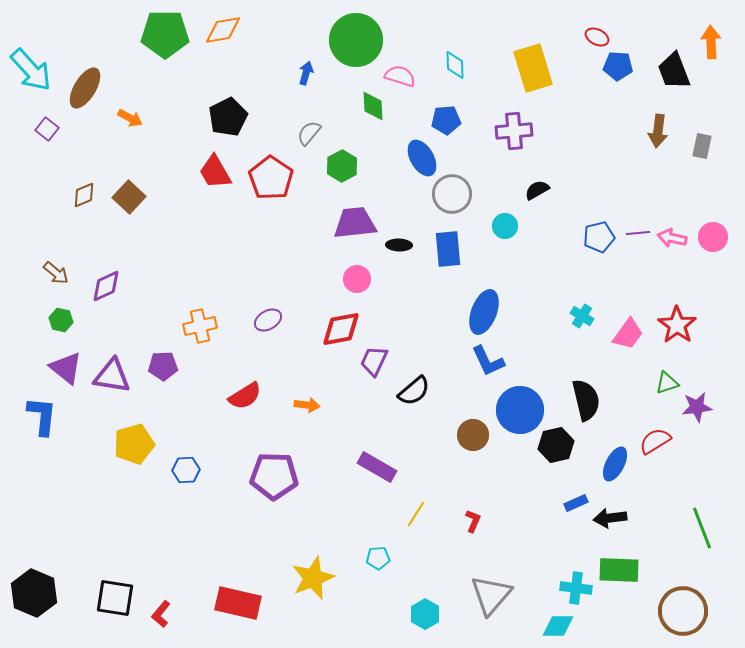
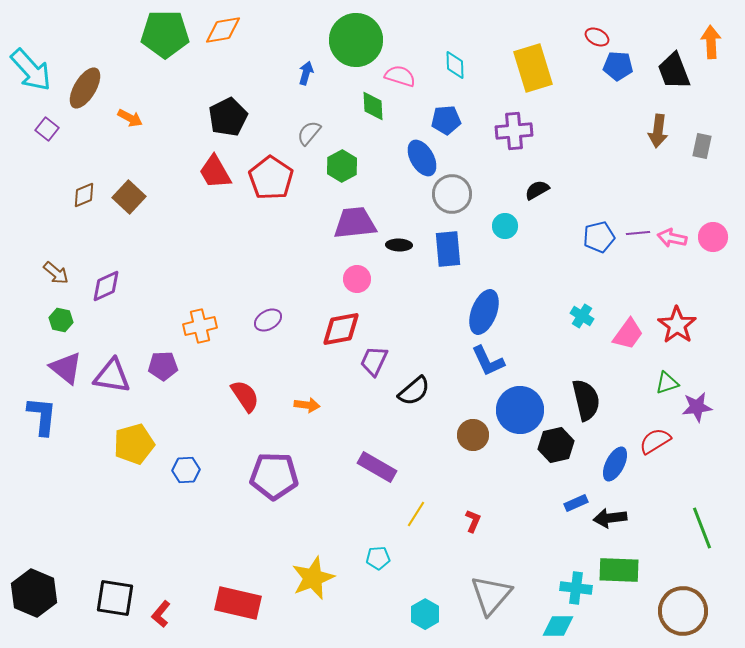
red semicircle at (245, 396): rotated 92 degrees counterclockwise
